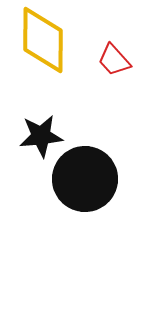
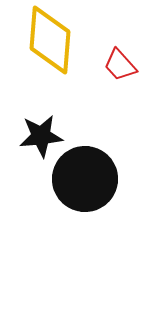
yellow diamond: moved 7 px right; rotated 4 degrees clockwise
red trapezoid: moved 6 px right, 5 px down
